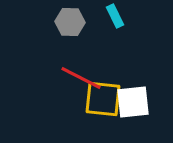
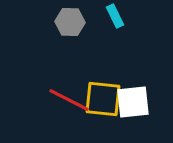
red line: moved 12 px left, 22 px down
